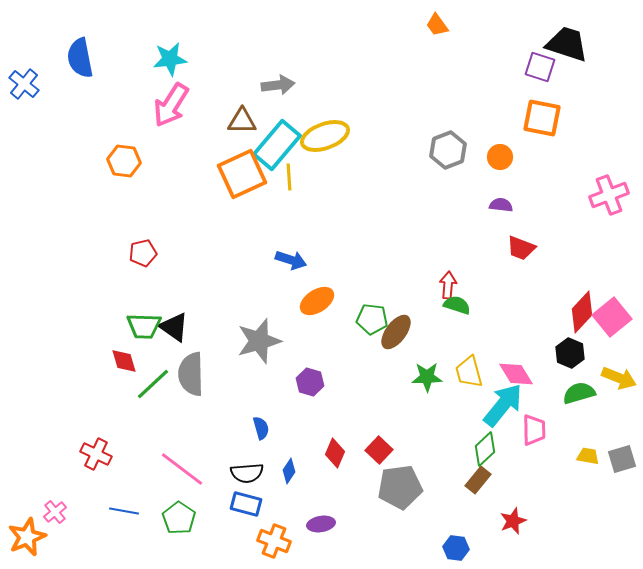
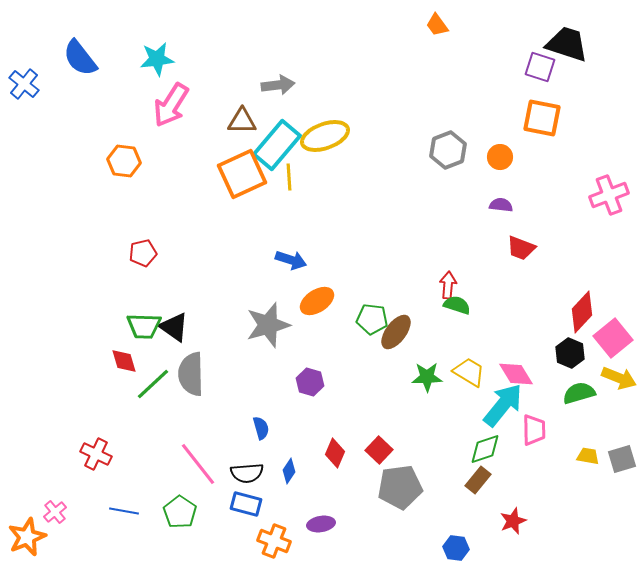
blue semicircle at (80, 58): rotated 27 degrees counterclockwise
cyan star at (170, 59): moved 13 px left
pink square at (612, 317): moved 1 px right, 21 px down
gray star at (259, 341): moved 9 px right, 16 px up
yellow trapezoid at (469, 372): rotated 136 degrees clockwise
green diamond at (485, 449): rotated 24 degrees clockwise
pink line at (182, 469): moved 16 px right, 5 px up; rotated 15 degrees clockwise
green pentagon at (179, 518): moved 1 px right, 6 px up
